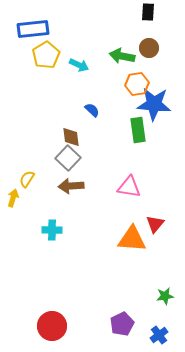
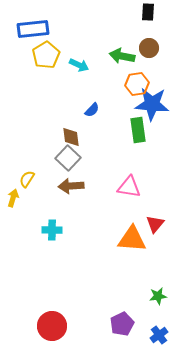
blue star: moved 2 px left
blue semicircle: rotated 91 degrees clockwise
green star: moved 7 px left
